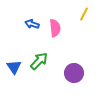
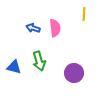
yellow line: rotated 24 degrees counterclockwise
blue arrow: moved 1 px right, 4 px down
green arrow: rotated 120 degrees clockwise
blue triangle: rotated 42 degrees counterclockwise
